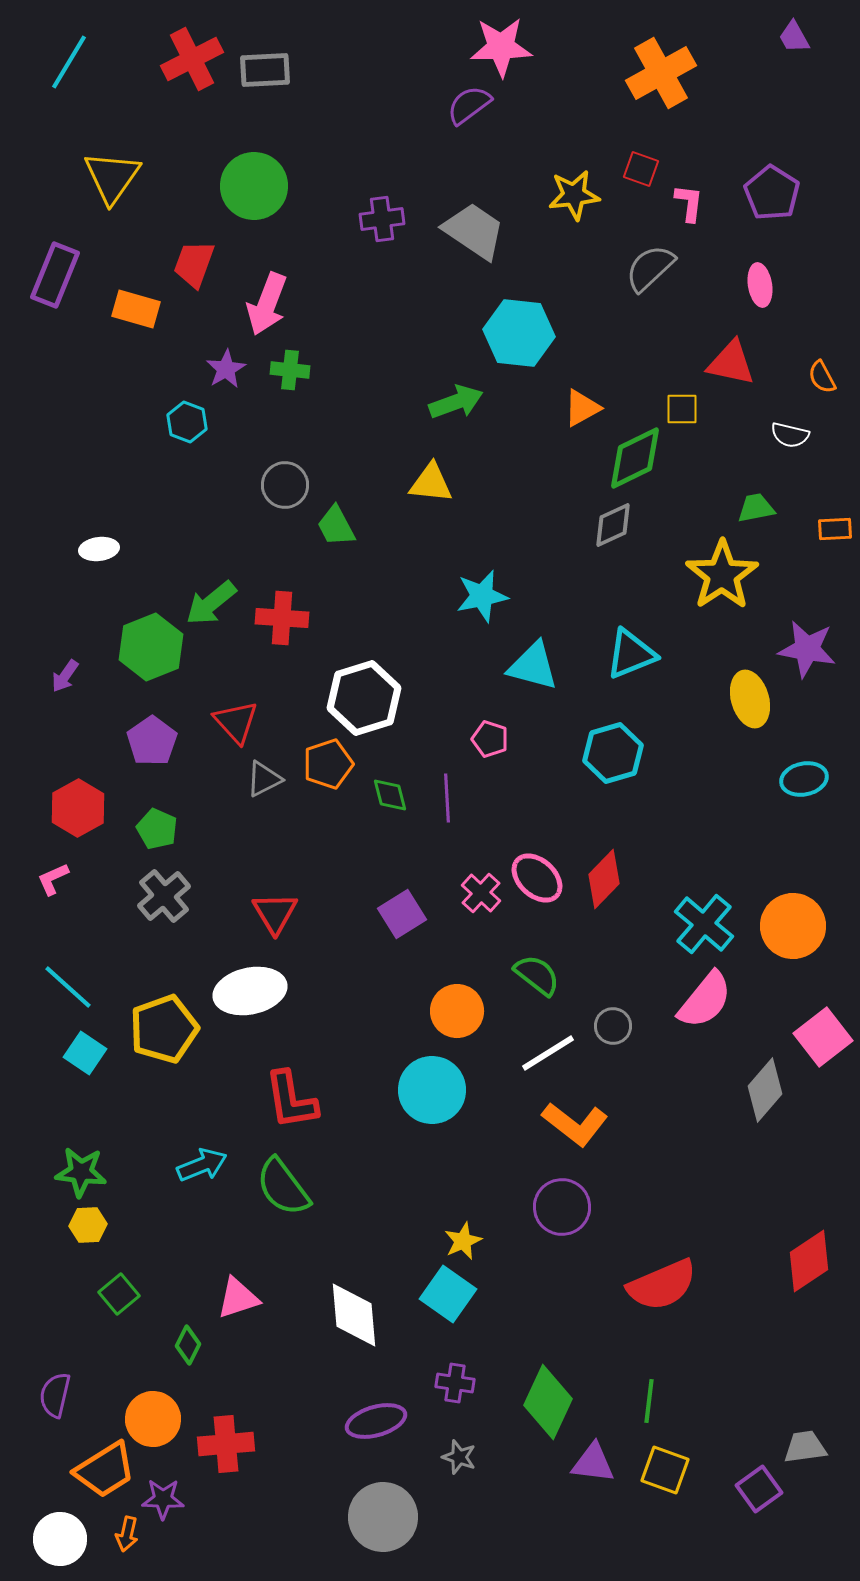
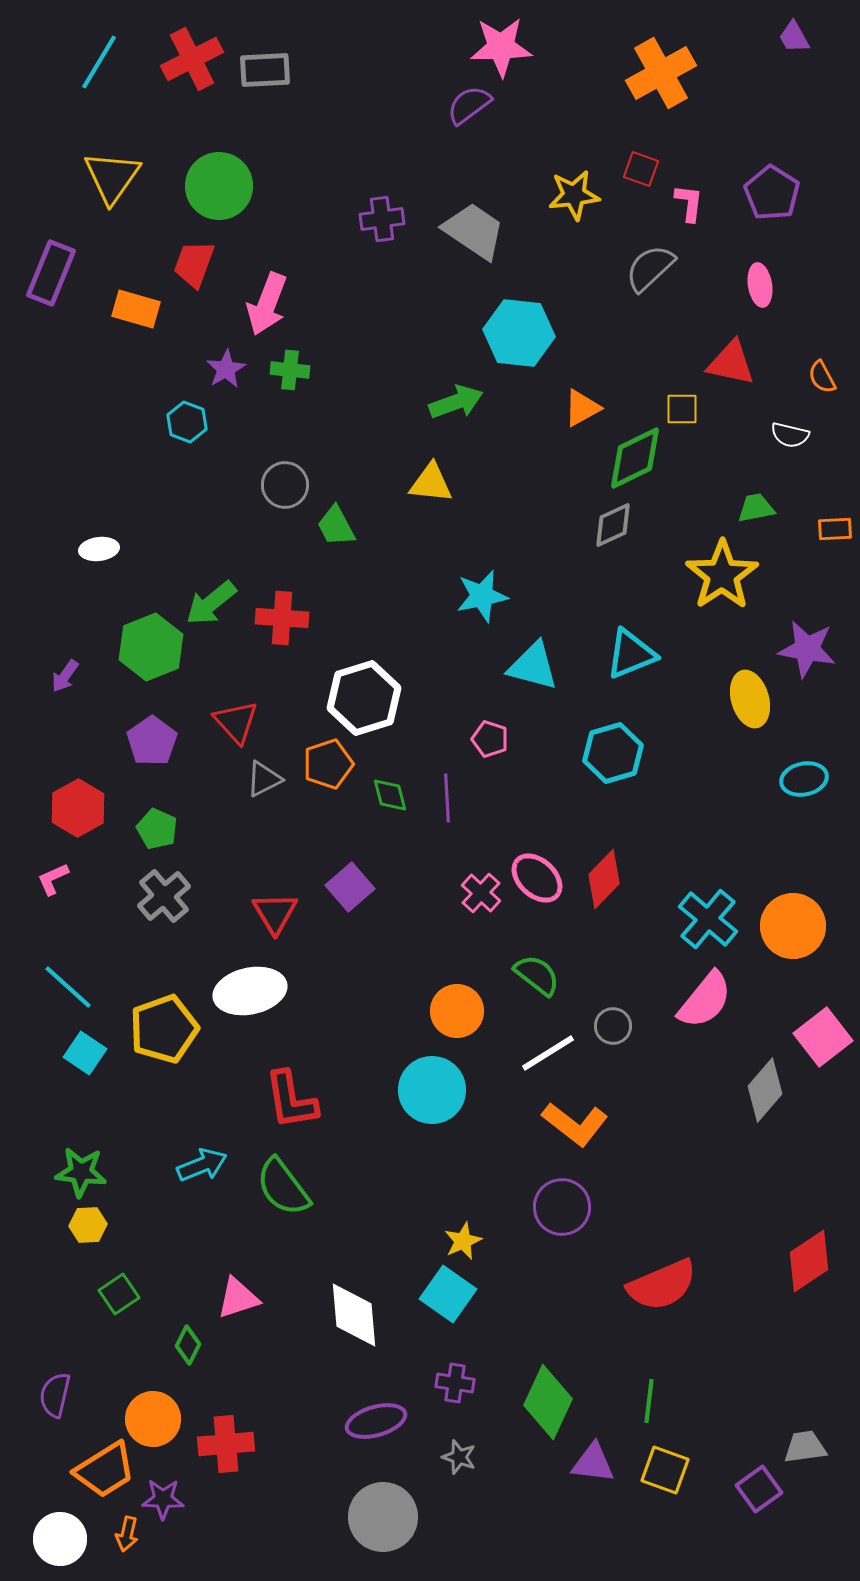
cyan line at (69, 62): moved 30 px right
green circle at (254, 186): moved 35 px left
purple rectangle at (55, 275): moved 4 px left, 2 px up
purple square at (402, 914): moved 52 px left, 27 px up; rotated 9 degrees counterclockwise
cyan cross at (704, 924): moved 4 px right, 5 px up
green square at (119, 1294): rotated 6 degrees clockwise
